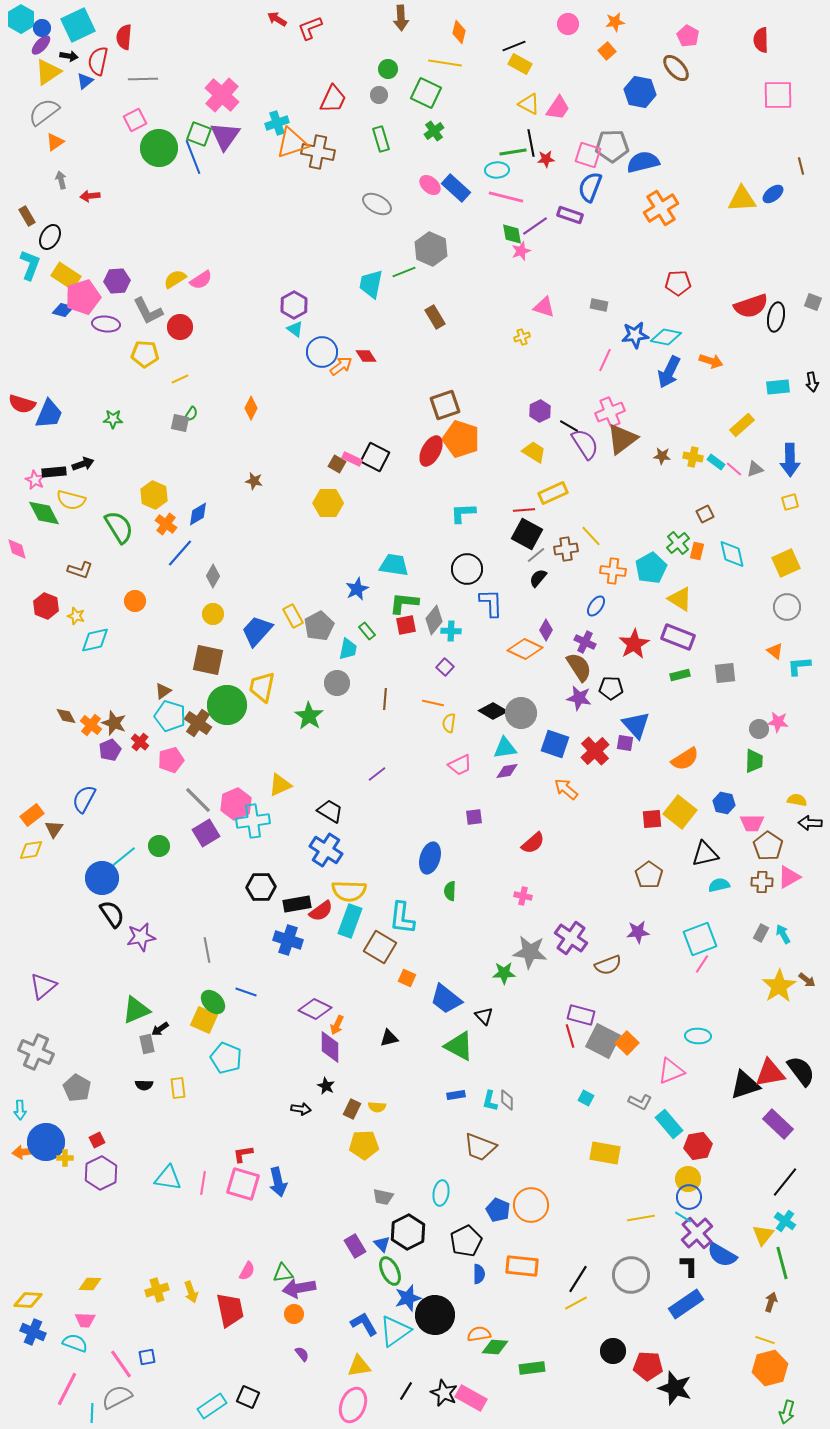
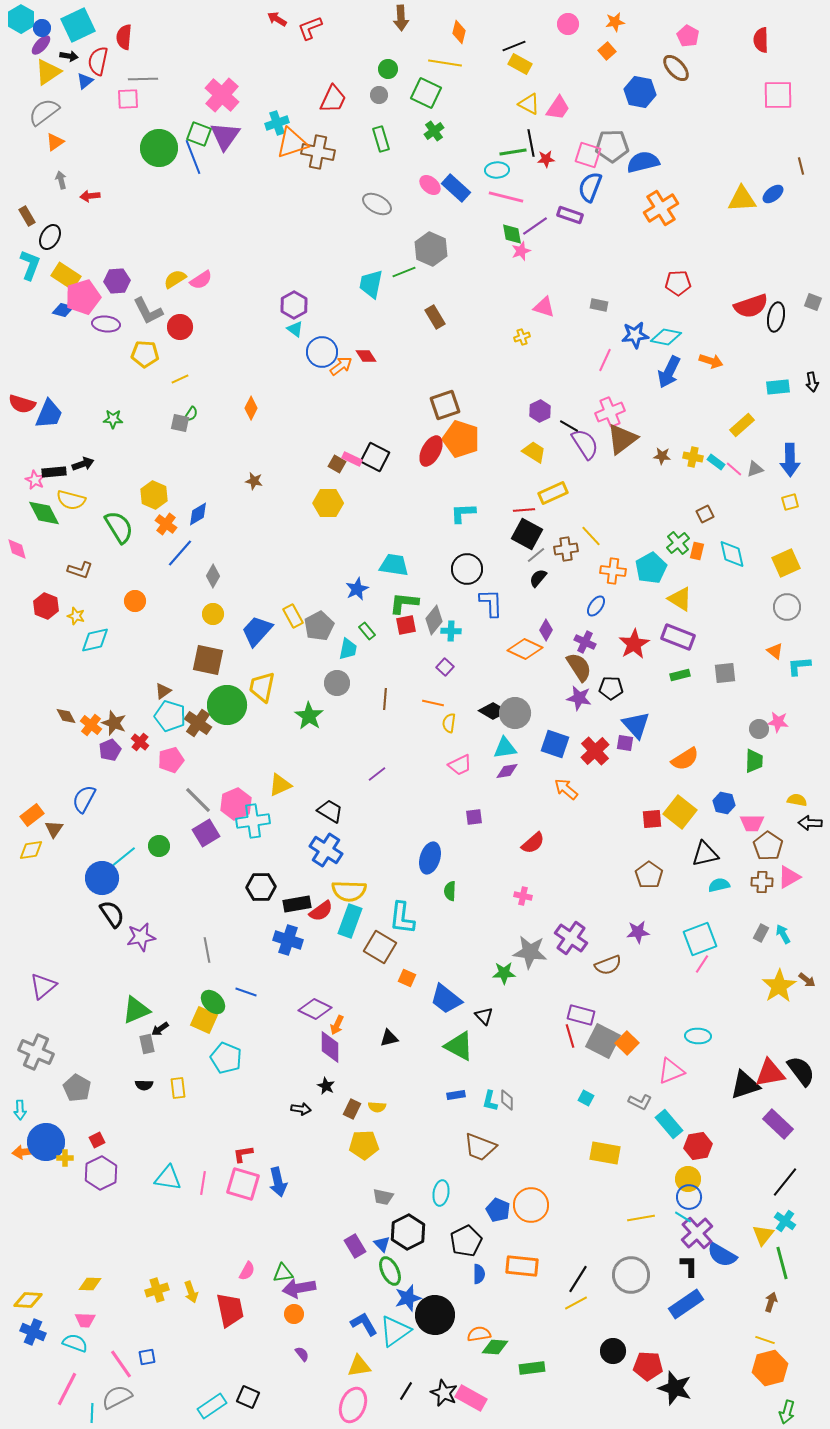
pink square at (135, 120): moved 7 px left, 21 px up; rotated 25 degrees clockwise
gray circle at (521, 713): moved 6 px left
